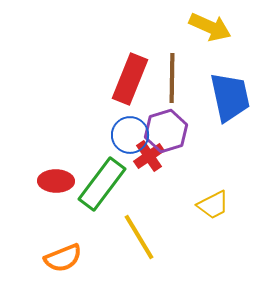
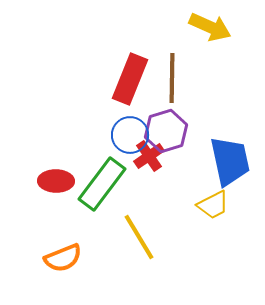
blue trapezoid: moved 64 px down
